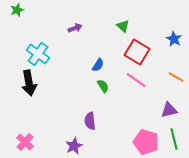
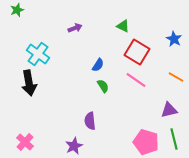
green triangle: rotated 16 degrees counterclockwise
